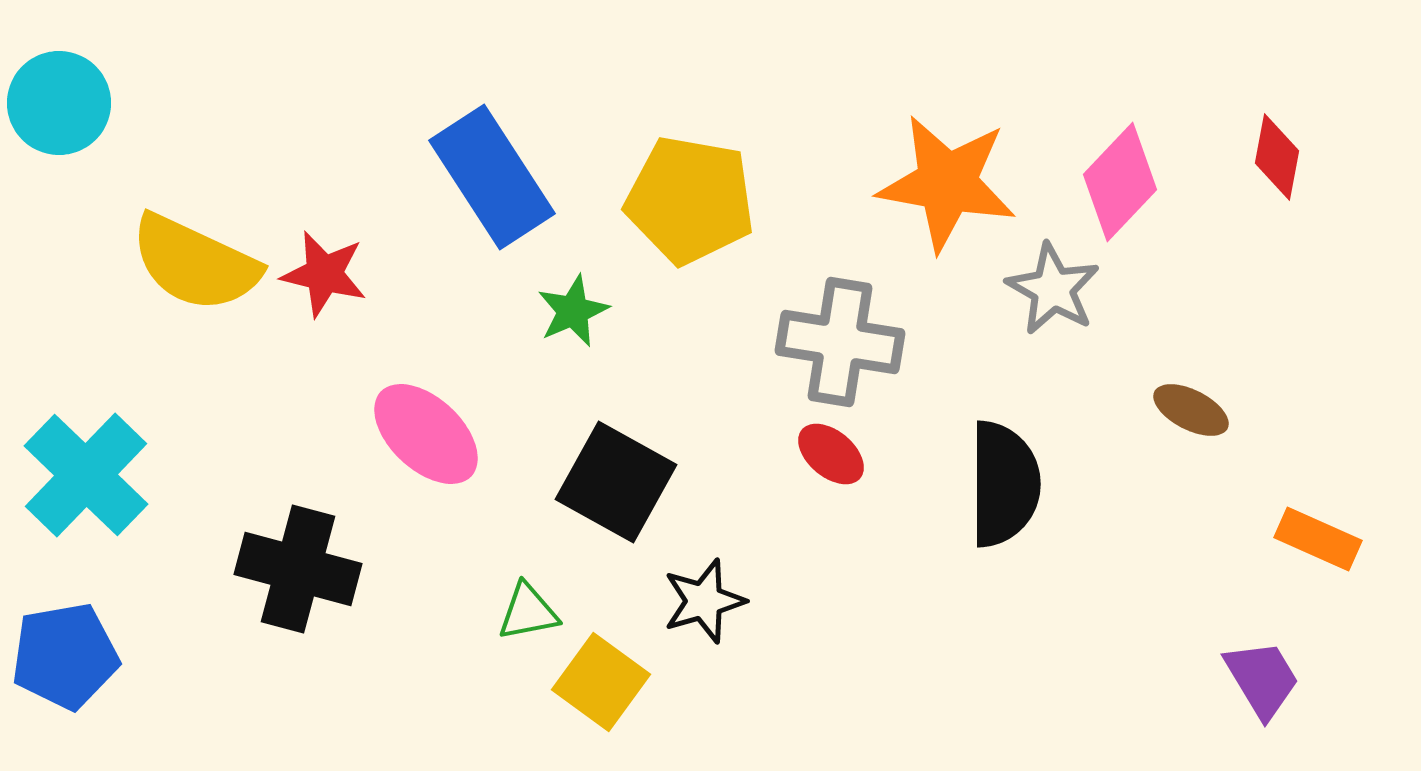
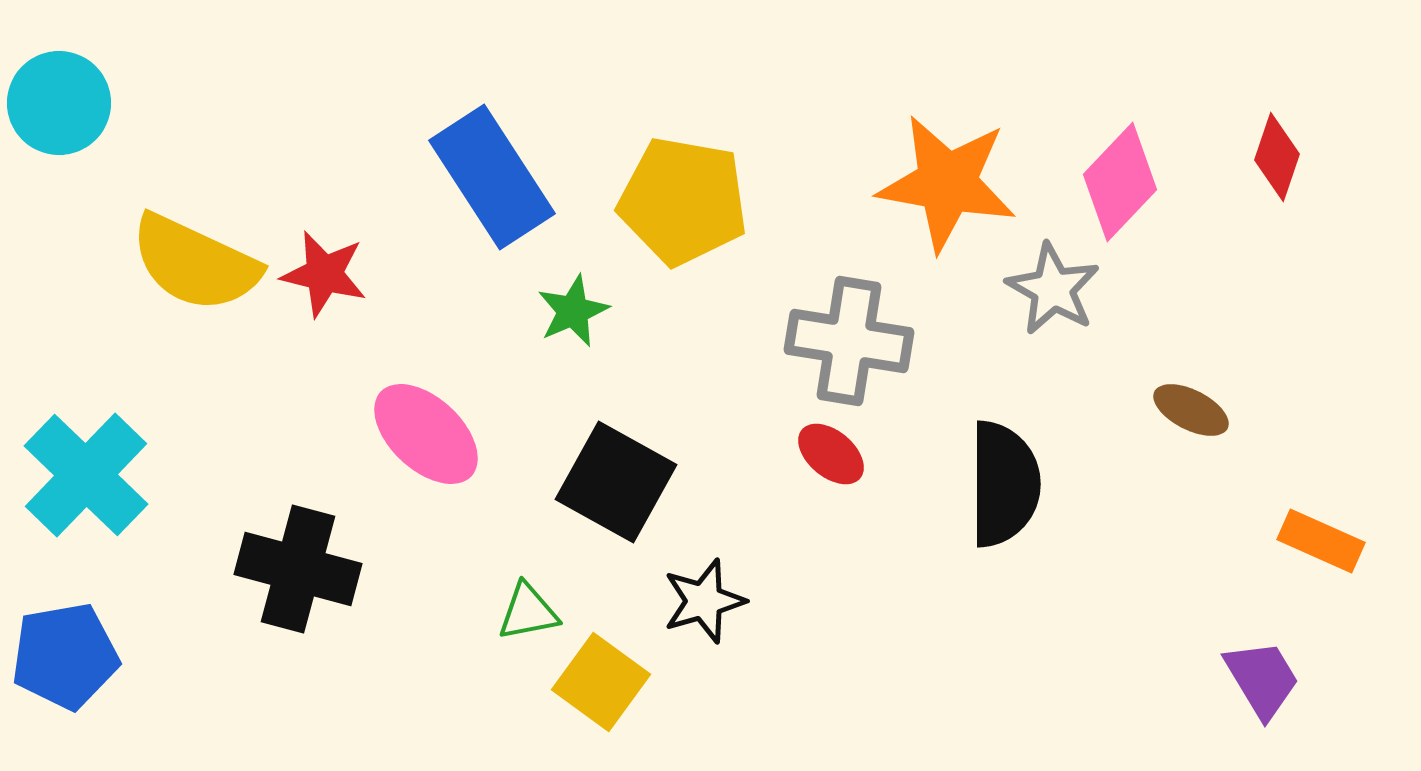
red diamond: rotated 8 degrees clockwise
yellow pentagon: moved 7 px left, 1 px down
gray cross: moved 9 px right, 1 px up
orange rectangle: moved 3 px right, 2 px down
